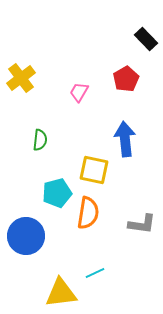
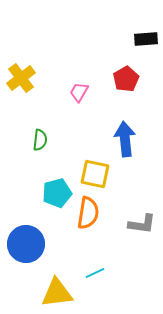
black rectangle: rotated 50 degrees counterclockwise
yellow square: moved 1 px right, 4 px down
blue circle: moved 8 px down
yellow triangle: moved 4 px left
